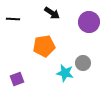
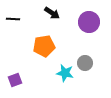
gray circle: moved 2 px right
purple square: moved 2 px left, 1 px down
